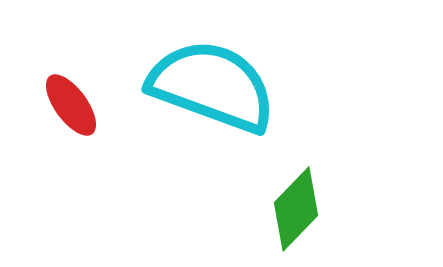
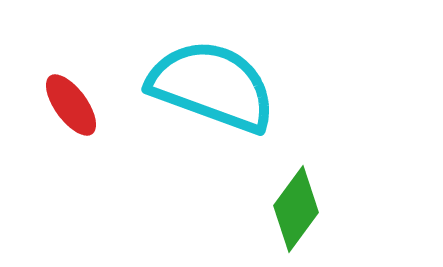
green diamond: rotated 8 degrees counterclockwise
